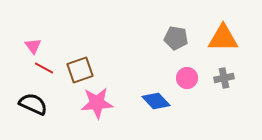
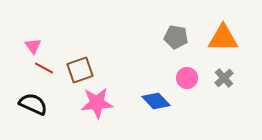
gray pentagon: moved 1 px up
gray cross: rotated 30 degrees counterclockwise
